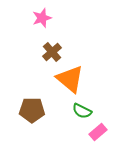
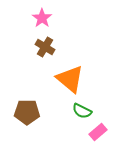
pink star: rotated 18 degrees counterclockwise
brown cross: moved 7 px left, 5 px up; rotated 18 degrees counterclockwise
brown pentagon: moved 5 px left, 2 px down
